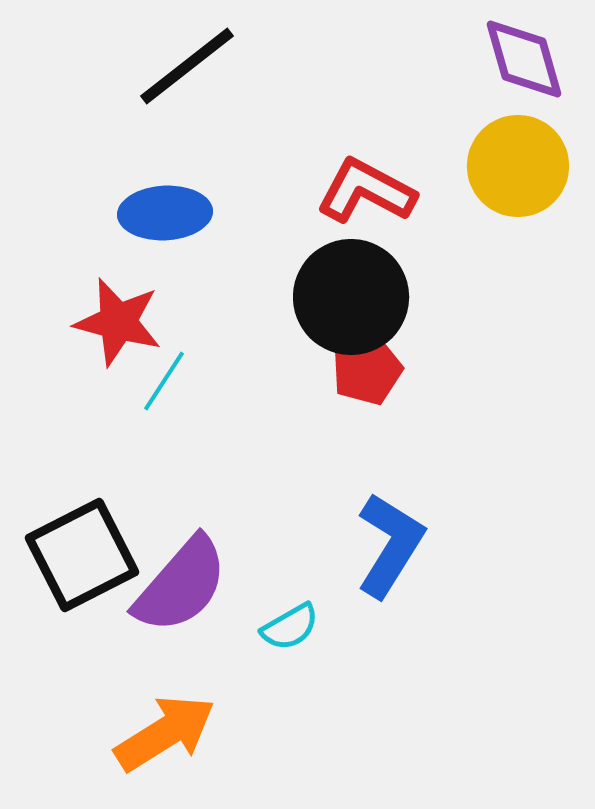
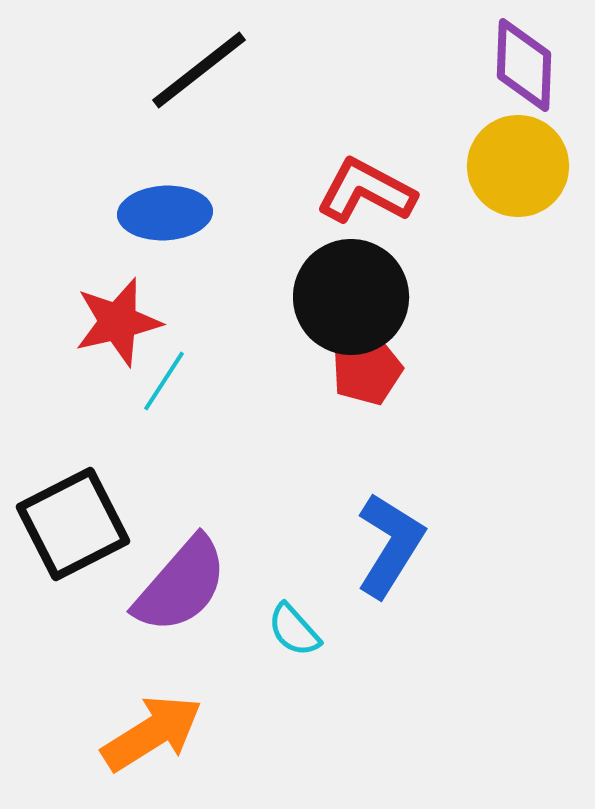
purple diamond: moved 6 px down; rotated 18 degrees clockwise
black line: moved 12 px right, 4 px down
red star: rotated 28 degrees counterclockwise
black square: moved 9 px left, 31 px up
cyan semicircle: moved 4 px right, 3 px down; rotated 78 degrees clockwise
orange arrow: moved 13 px left
